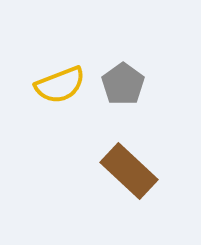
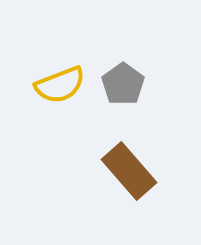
brown rectangle: rotated 6 degrees clockwise
